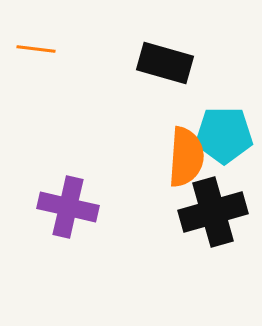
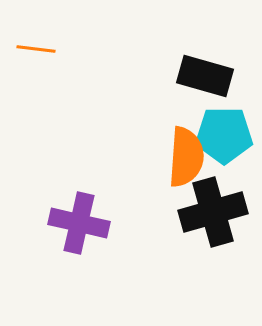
black rectangle: moved 40 px right, 13 px down
purple cross: moved 11 px right, 16 px down
